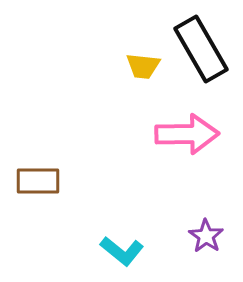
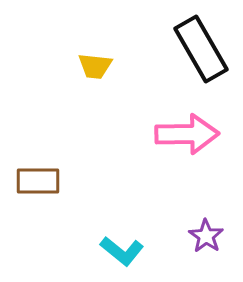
yellow trapezoid: moved 48 px left
